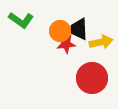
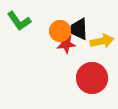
green L-shape: moved 2 px left, 1 px down; rotated 20 degrees clockwise
yellow arrow: moved 1 px right, 1 px up
